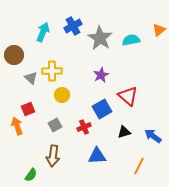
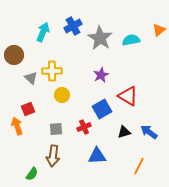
red triangle: rotated 10 degrees counterclockwise
gray square: moved 1 px right, 4 px down; rotated 24 degrees clockwise
blue arrow: moved 4 px left, 4 px up
green semicircle: moved 1 px right, 1 px up
